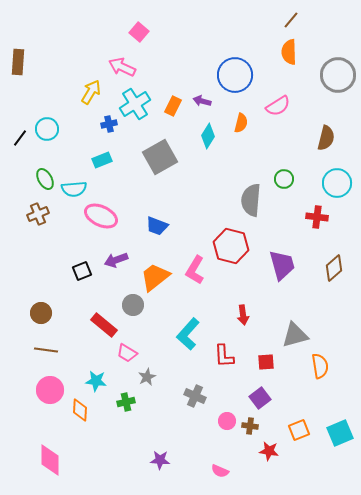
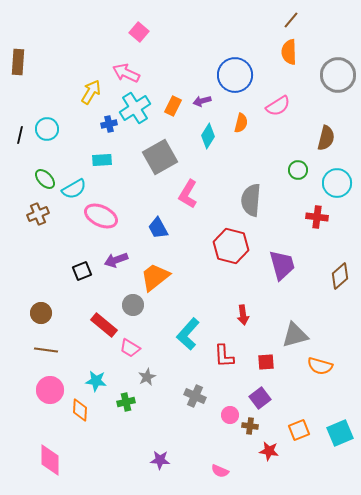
pink arrow at (122, 67): moved 4 px right, 6 px down
purple arrow at (202, 101): rotated 30 degrees counterclockwise
cyan cross at (135, 104): moved 4 px down
black line at (20, 138): moved 3 px up; rotated 24 degrees counterclockwise
cyan rectangle at (102, 160): rotated 18 degrees clockwise
green ellipse at (45, 179): rotated 15 degrees counterclockwise
green circle at (284, 179): moved 14 px right, 9 px up
cyan semicircle at (74, 189): rotated 25 degrees counterclockwise
blue trapezoid at (157, 226): moved 1 px right, 2 px down; rotated 40 degrees clockwise
brown diamond at (334, 268): moved 6 px right, 8 px down
pink L-shape at (195, 270): moved 7 px left, 76 px up
pink trapezoid at (127, 353): moved 3 px right, 5 px up
orange semicircle at (320, 366): rotated 115 degrees clockwise
pink circle at (227, 421): moved 3 px right, 6 px up
